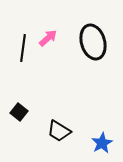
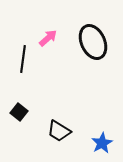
black ellipse: rotated 8 degrees counterclockwise
black line: moved 11 px down
